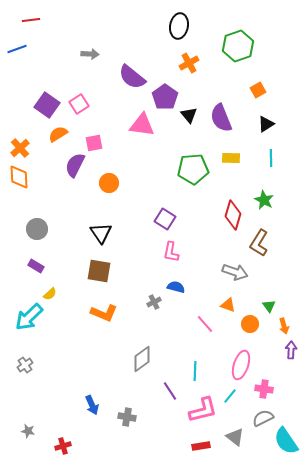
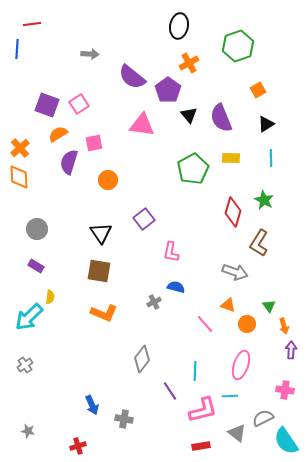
red line at (31, 20): moved 1 px right, 4 px down
blue line at (17, 49): rotated 66 degrees counterclockwise
purple pentagon at (165, 97): moved 3 px right, 7 px up
purple square at (47, 105): rotated 15 degrees counterclockwise
purple semicircle at (75, 165): moved 6 px left, 3 px up; rotated 10 degrees counterclockwise
green pentagon at (193, 169): rotated 24 degrees counterclockwise
orange circle at (109, 183): moved 1 px left, 3 px up
red diamond at (233, 215): moved 3 px up
purple square at (165, 219): moved 21 px left; rotated 20 degrees clockwise
yellow semicircle at (50, 294): moved 3 px down; rotated 40 degrees counterclockwise
orange circle at (250, 324): moved 3 px left
gray diamond at (142, 359): rotated 16 degrees counterclockwise
pink cross at (264, 389): moved 21 px right, 1 px down
cyan line at (230, 396): rotated 49 degrees clockwise
gray cross at (127, 417): moved 3 px left, 2 px down
gray triangle at (235, 437): moved 2 px right, 4 px up
red cross at (63, 446): moved 15 px right
